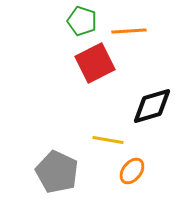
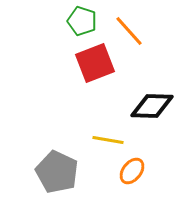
orange line: rotated 52 degrees clockwise
red square: rotated 6 degrees clockwise
black diamond: rotated 18 degrees clockwise
